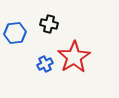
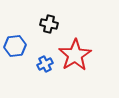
blue hexagon: moved 13 px down
red star: moved 1 px right, 2 px up
